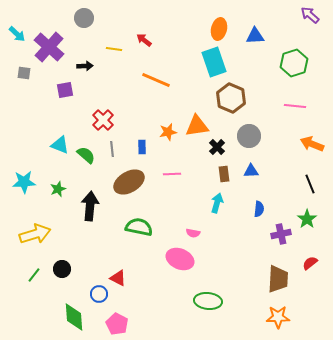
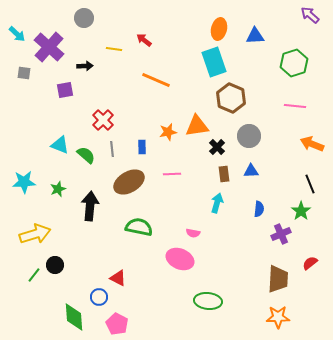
green star at (307, 219): moved 6 px left, 8 px up
purple cross at (281, 234): rotated 12 degrees counterclockwise
black circle at (62, 269): moved 7 px left, 4 px up
blue circle at (99, 294): moved 3 px down
